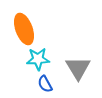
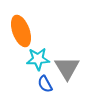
orange ellipse: moved 3 px left, 2 px down
gray triangle: moved 11 px left
